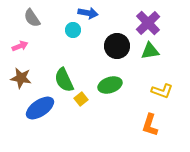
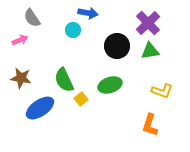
pink arrow: moved 6 px up
